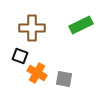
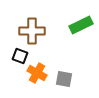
brown cross: moved 3 px down
